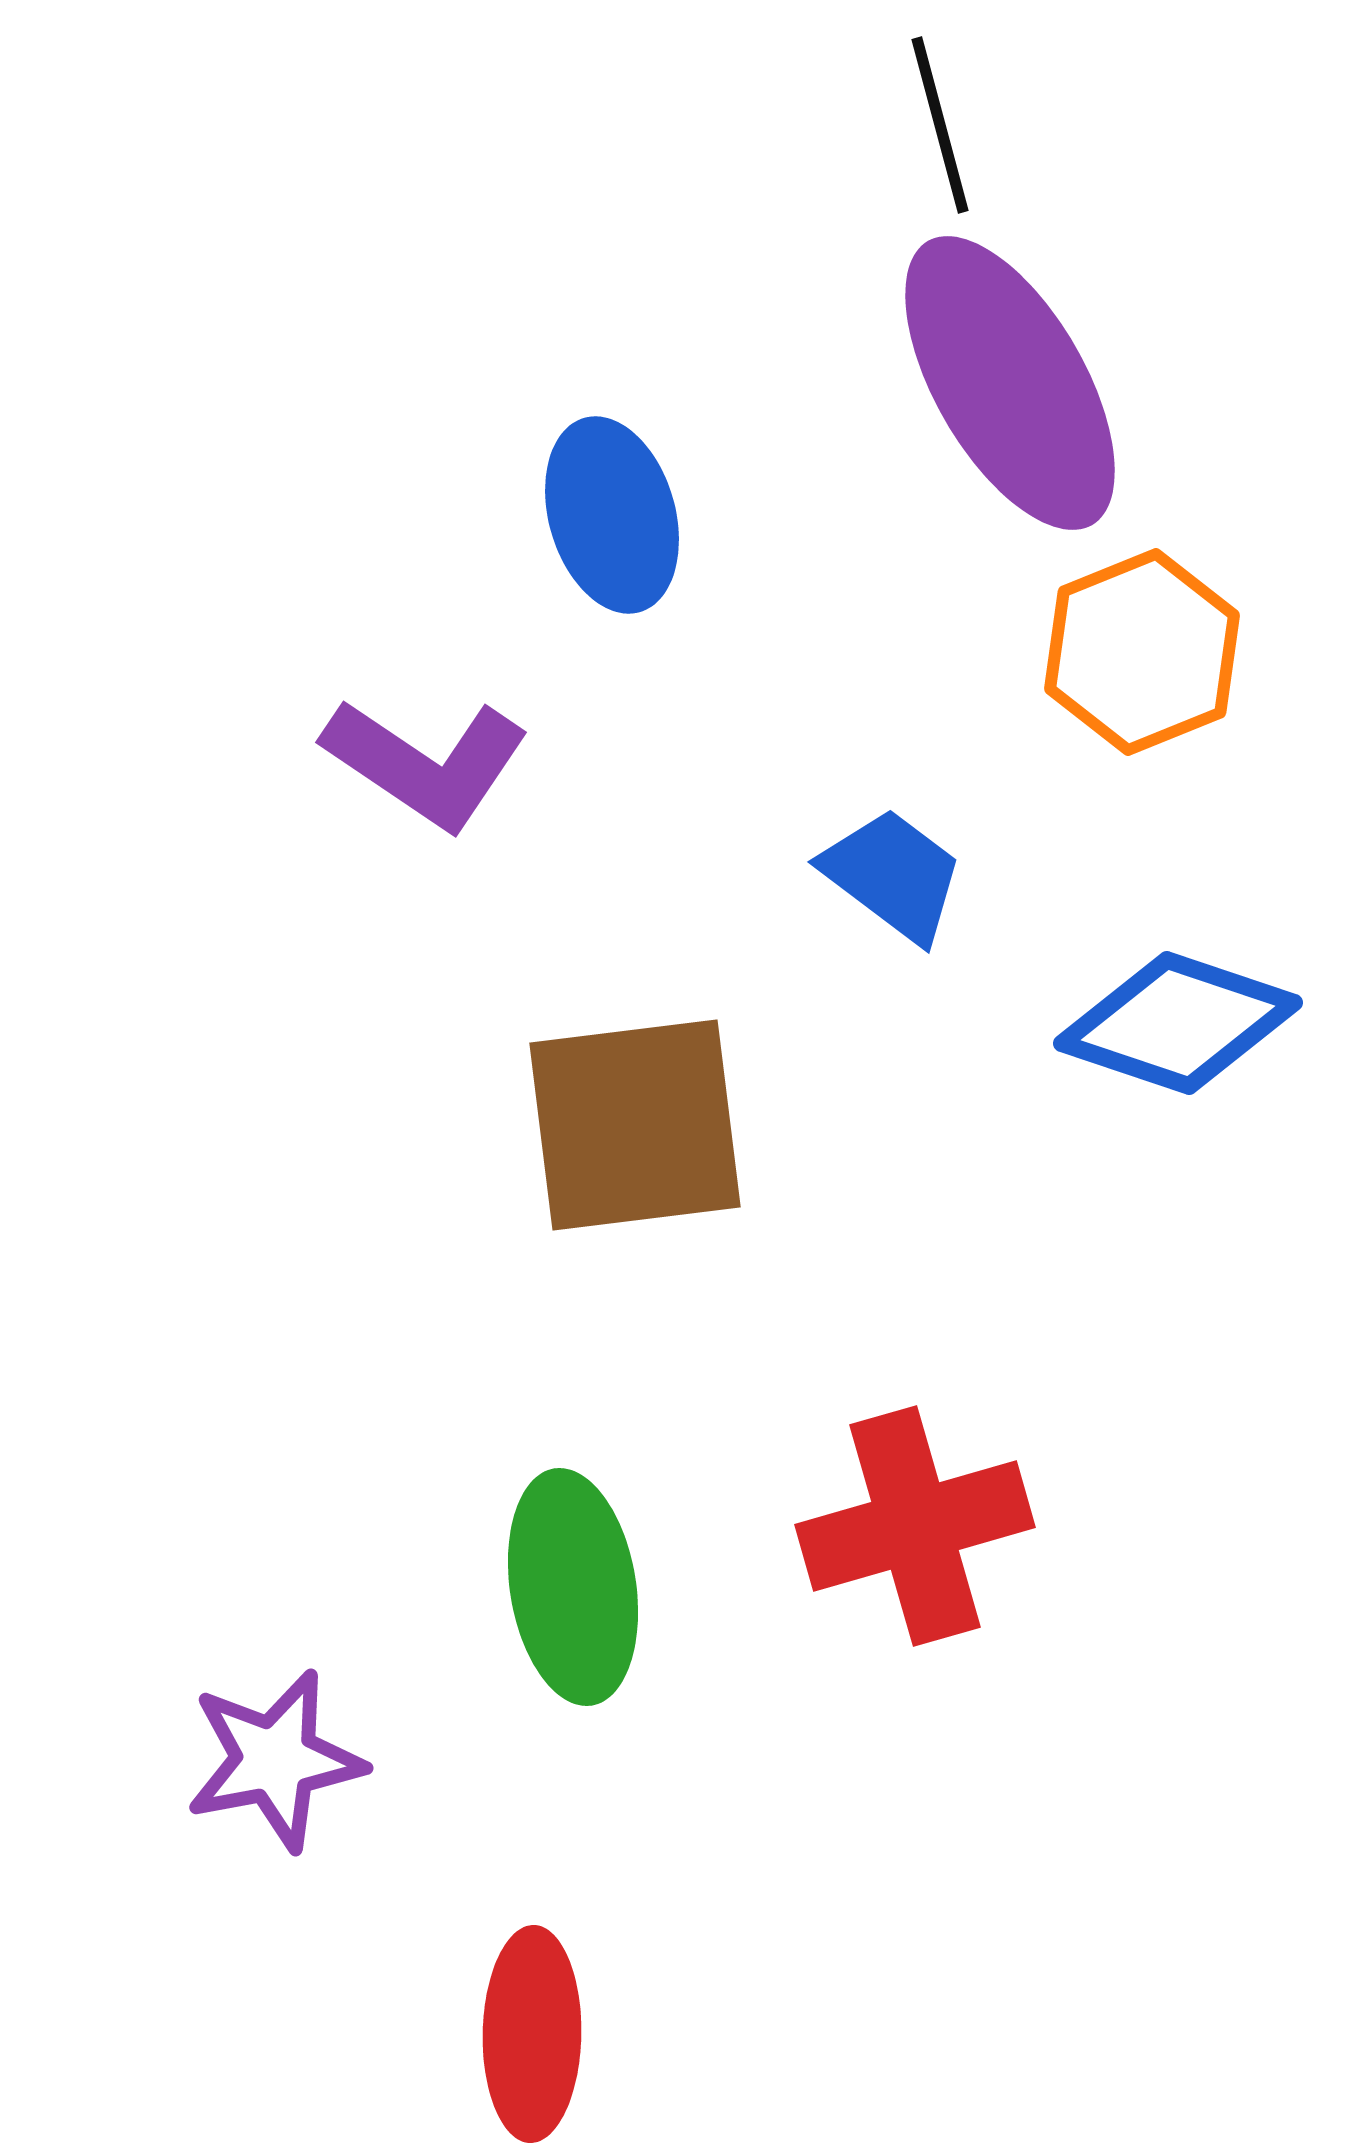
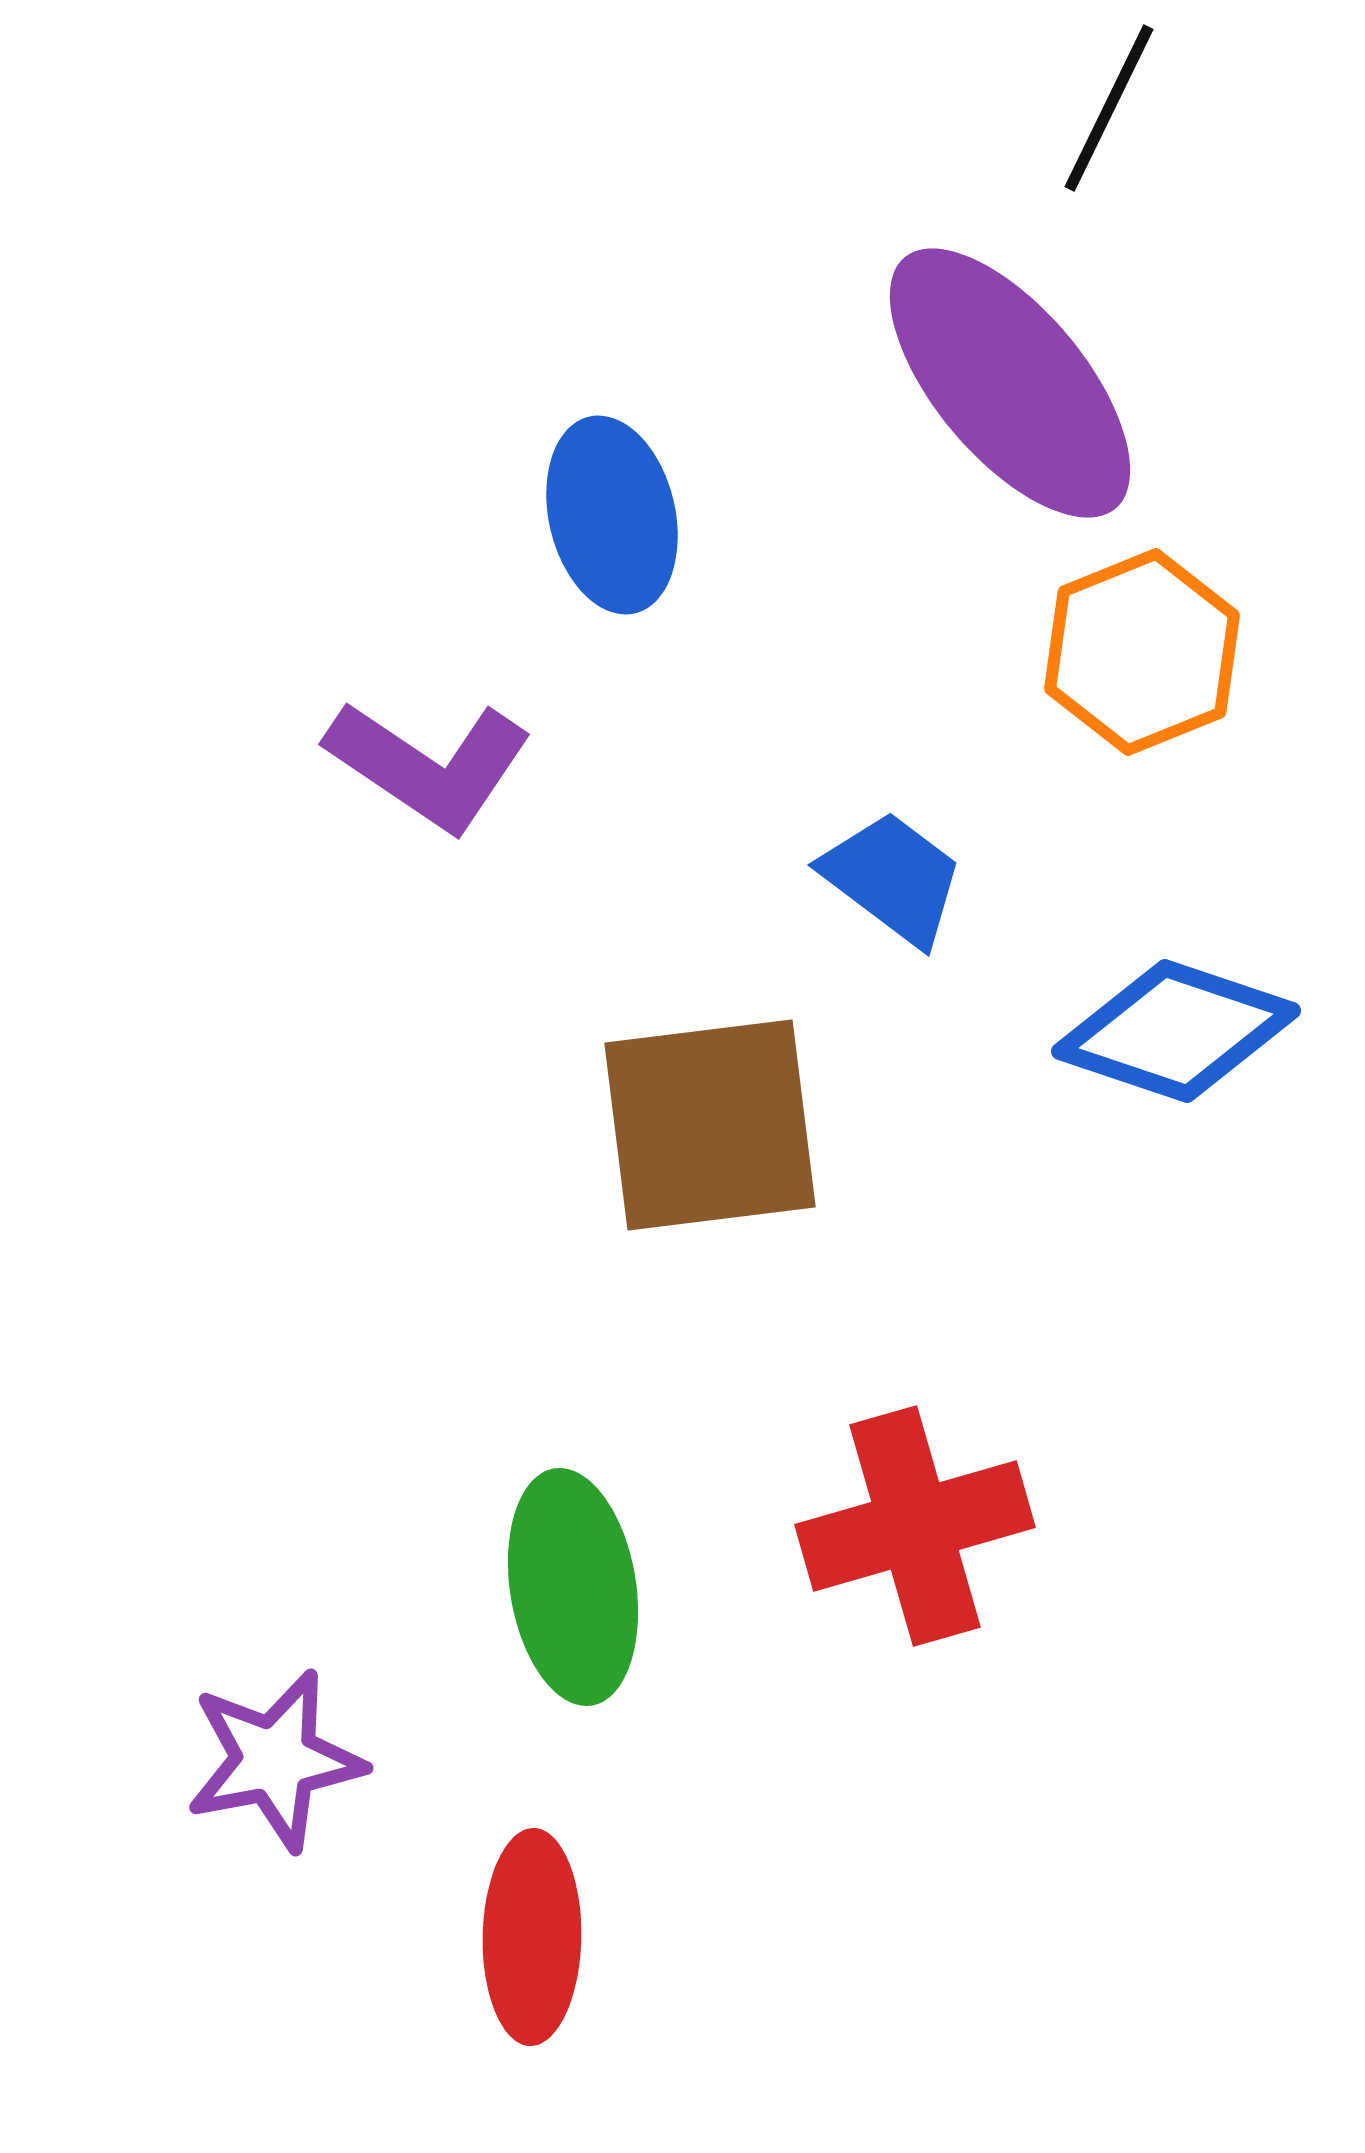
black line: moved 169 px right, 17 px up; rotated 41 degrees clockwise
purple ellipse: rotated 10 degrees counterclockwise
blue ellipse: rotated 3 degrees clockwise
purple L-shape: moved 3 px right, 2 px down
blue trapezoid: moved 3 px down
blue diamond: moved 2 px left, 8 px down
brown square: moved 75 px right
red ellipse: moved 97 px up
